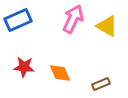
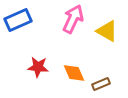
yellow triangle: moved 5 px down
red star: moved 14 px right
orange diamond: moved 14 px right
